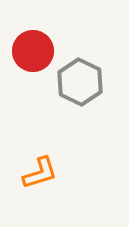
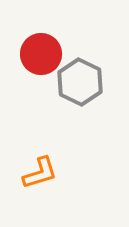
red circle: moved 8 px right, 3 px down
